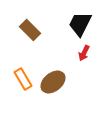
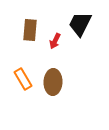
brown rectangle: rotated 50 degrees clockwise
red arrow: moved 29 px left, 12 px up
brown ellipse: rotated 50 degrees counterclockwise
